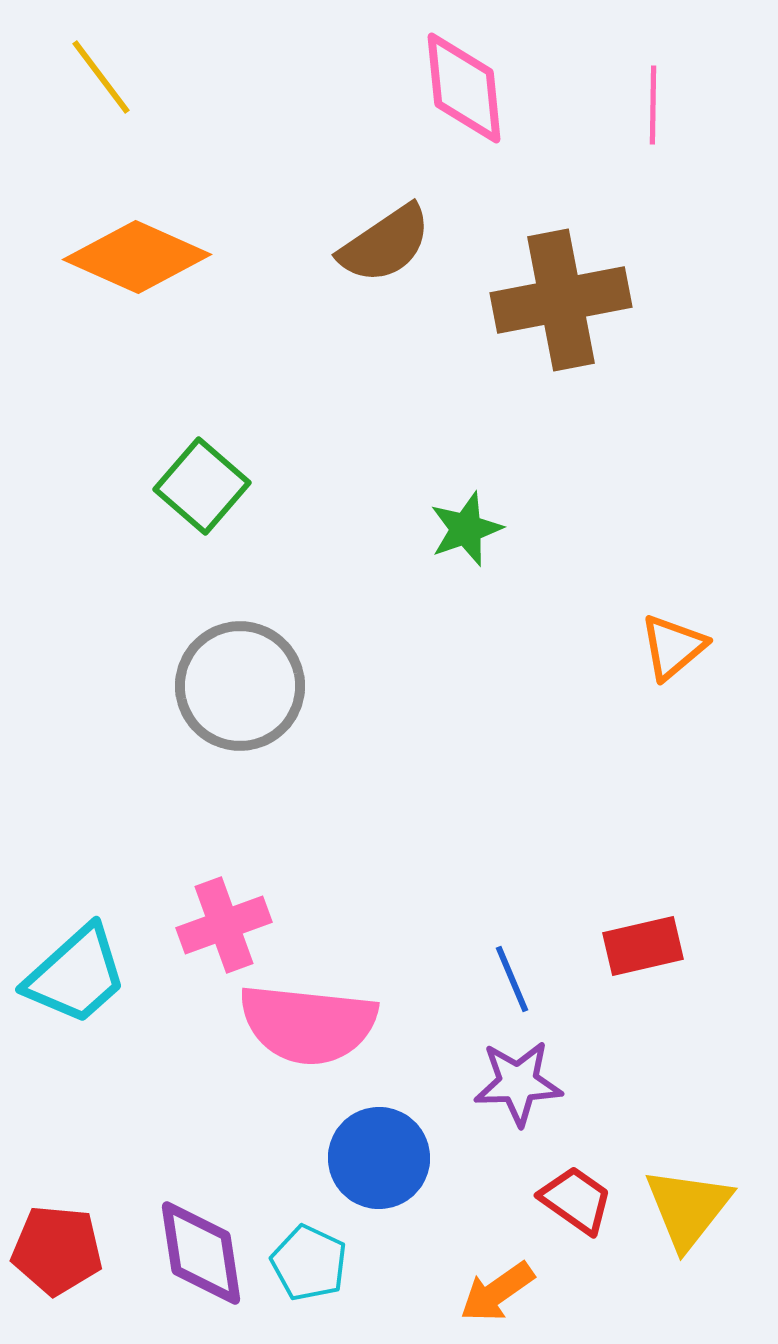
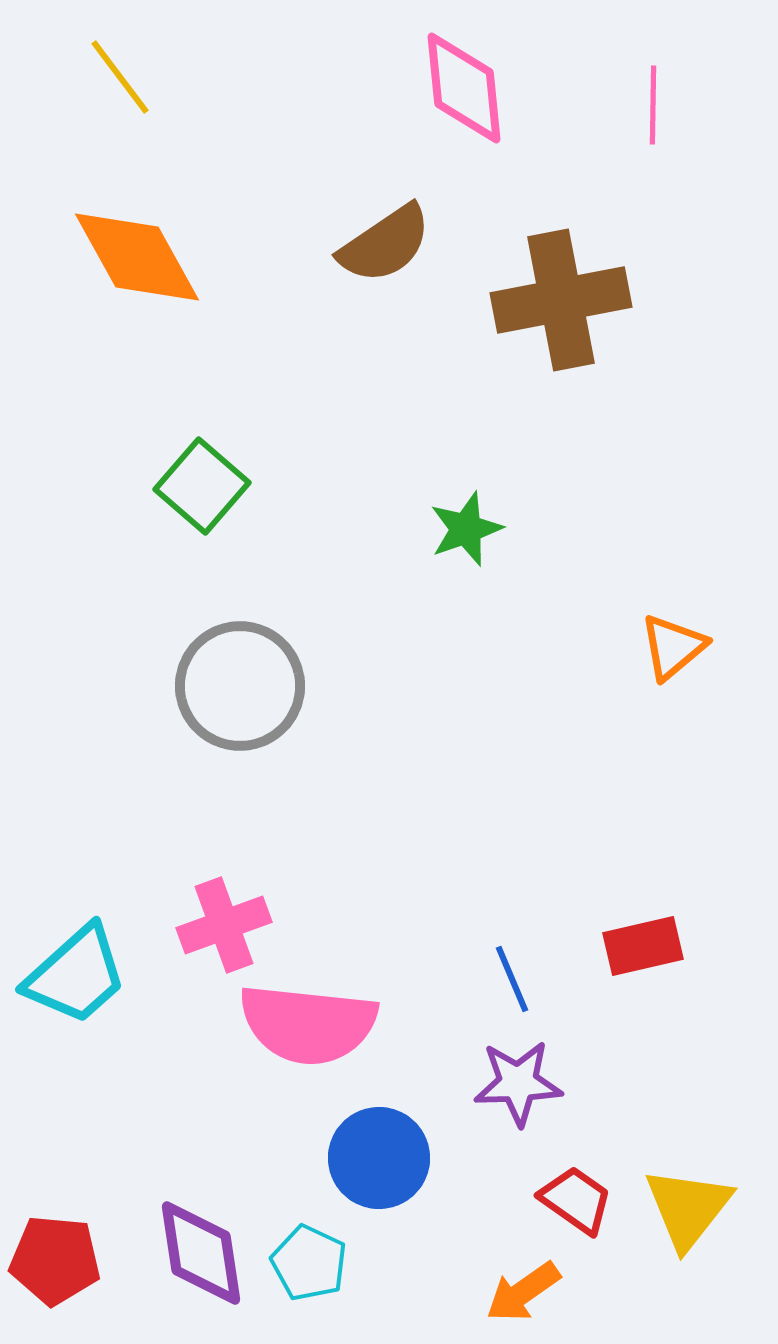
yellow line: moved 19 px right
orange diamond: rotated 37 degrees clockwise
red pentagon: moved 2 px left, 10 px down
orange arrow: moved 26 px right
